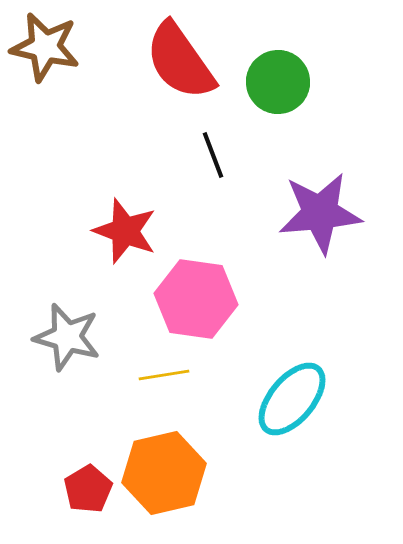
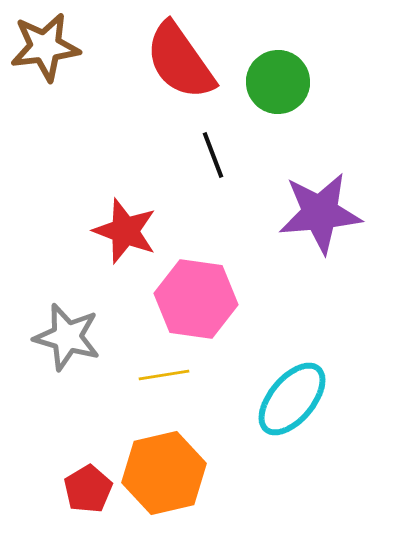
brown star: rotated 20 degrees counterclockwise
